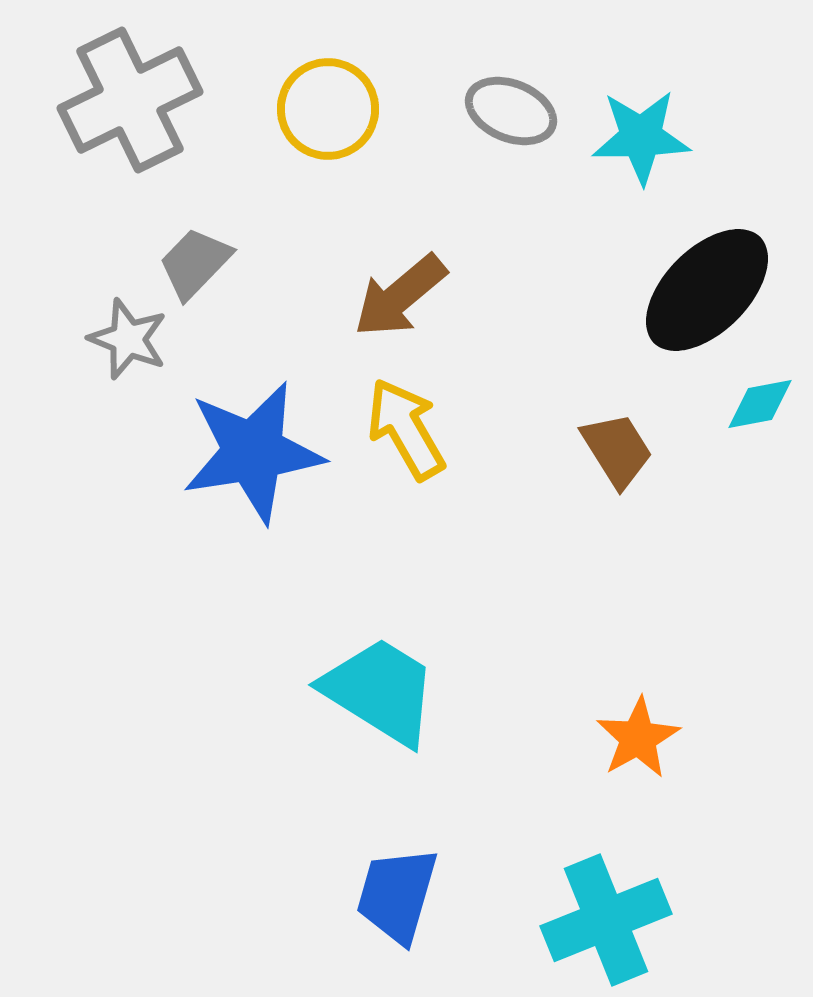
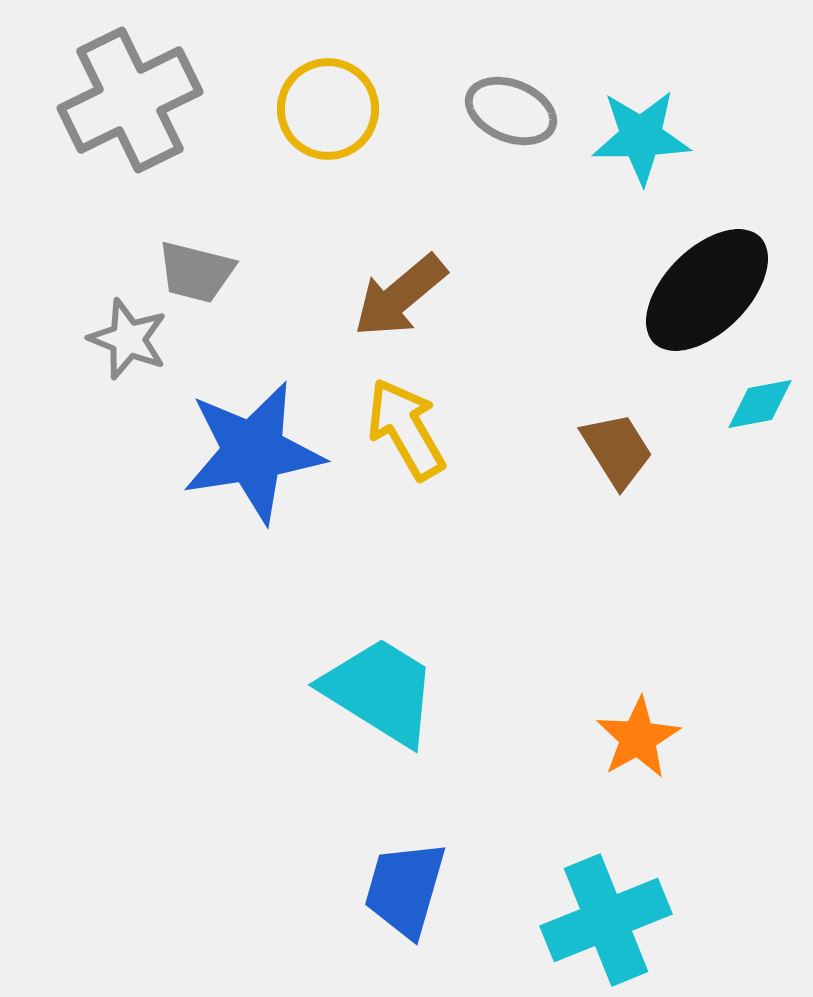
gray trapezoid: moved 1 px right, 9 px down; rotated 120 degrees counterclockwise
blue trapezoid: moved 8 px right, 6 px up
